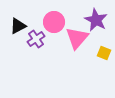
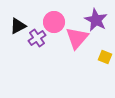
purple cross: moved 1 px right, 1 px up
yellow square: moved 1 px right, 4 px down
